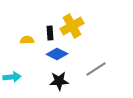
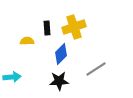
yellow cross: moved 2 px right, 1 px down; rotated 10 degrees clockwise
black rectangle: moved 3 px left, 5 px up
yellow semicircle: moved 1 px down
blue diamond: moved 4 px right; rotated 70 degrees counterclockwise
